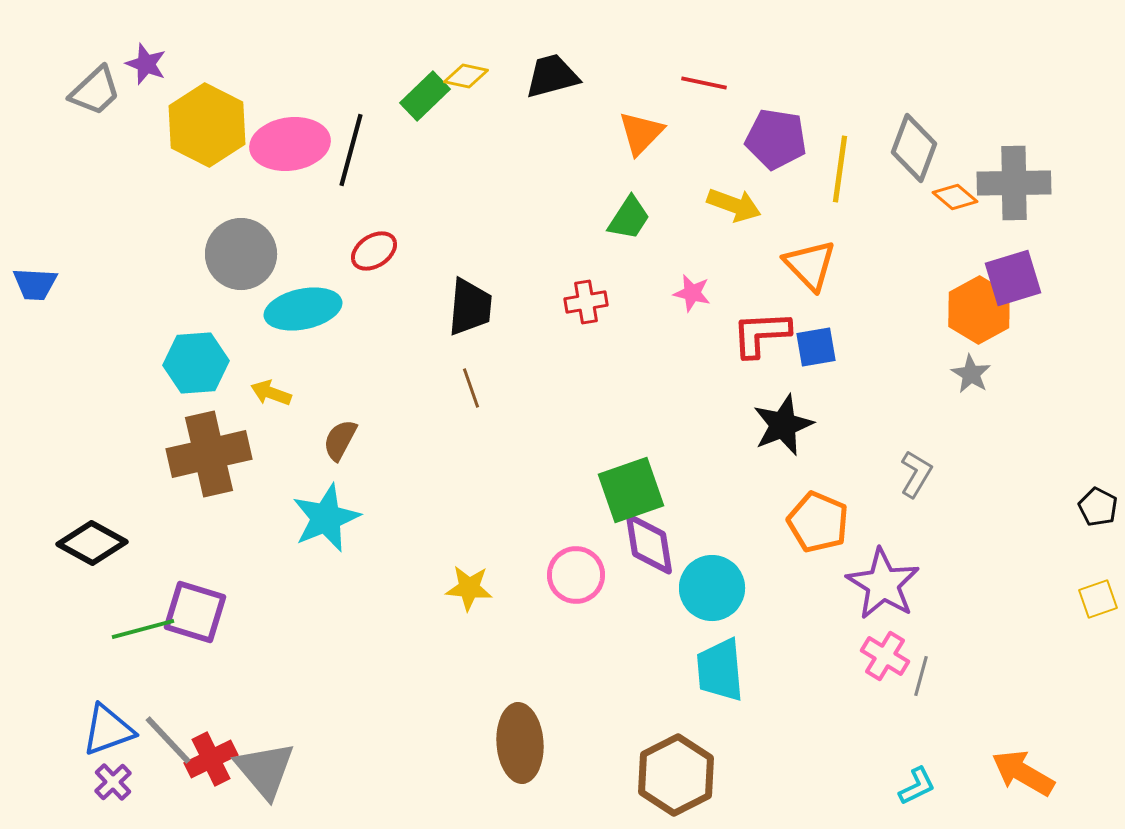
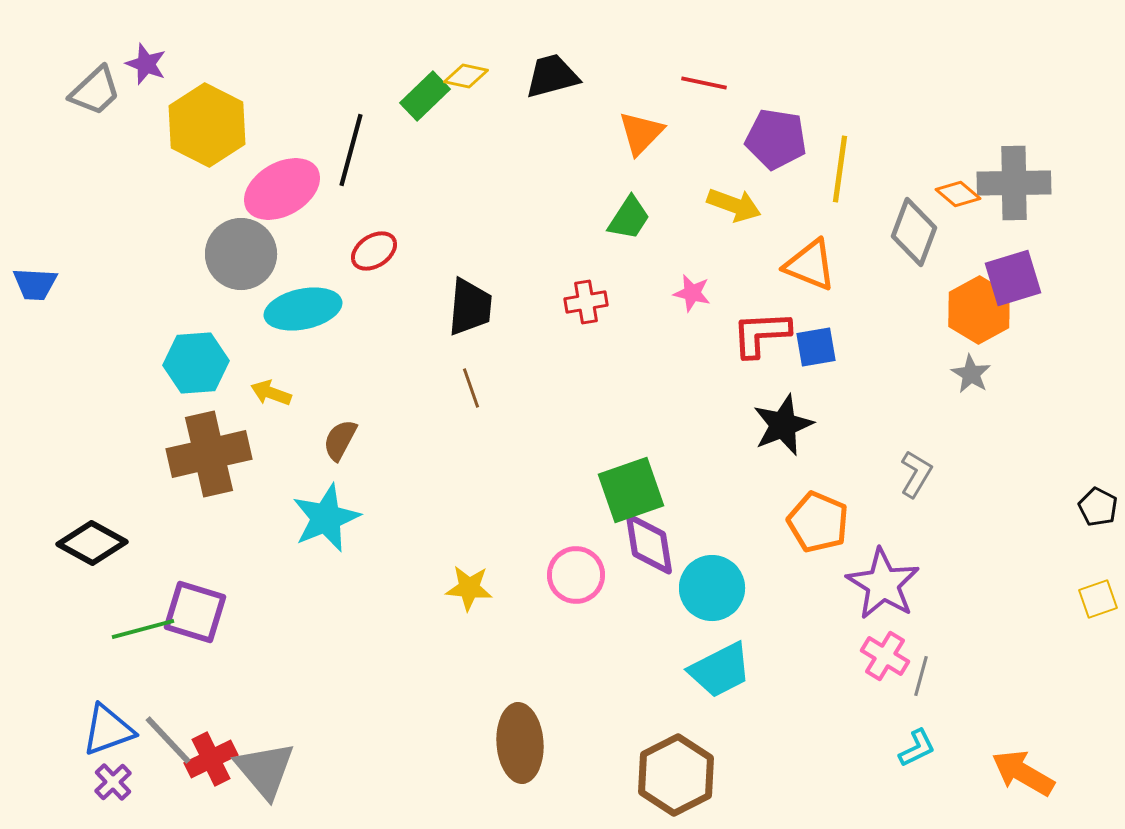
pink ellipse at (290, 144): moved 8 px left, 45 px down; rotated 22 degrees counterclockwise
gray diamond at (914, 148): moved 84 px down
orange diamond at (955, 197): moved 3 px right, 3 px up
orange triangle at (810, 265): rotated 24 degrees counterclockwise
cyan trapezoid at (720, 670): rotated 112 degrees counterclockwise
cyan L-shape at (917, 786): moved 38 px up
